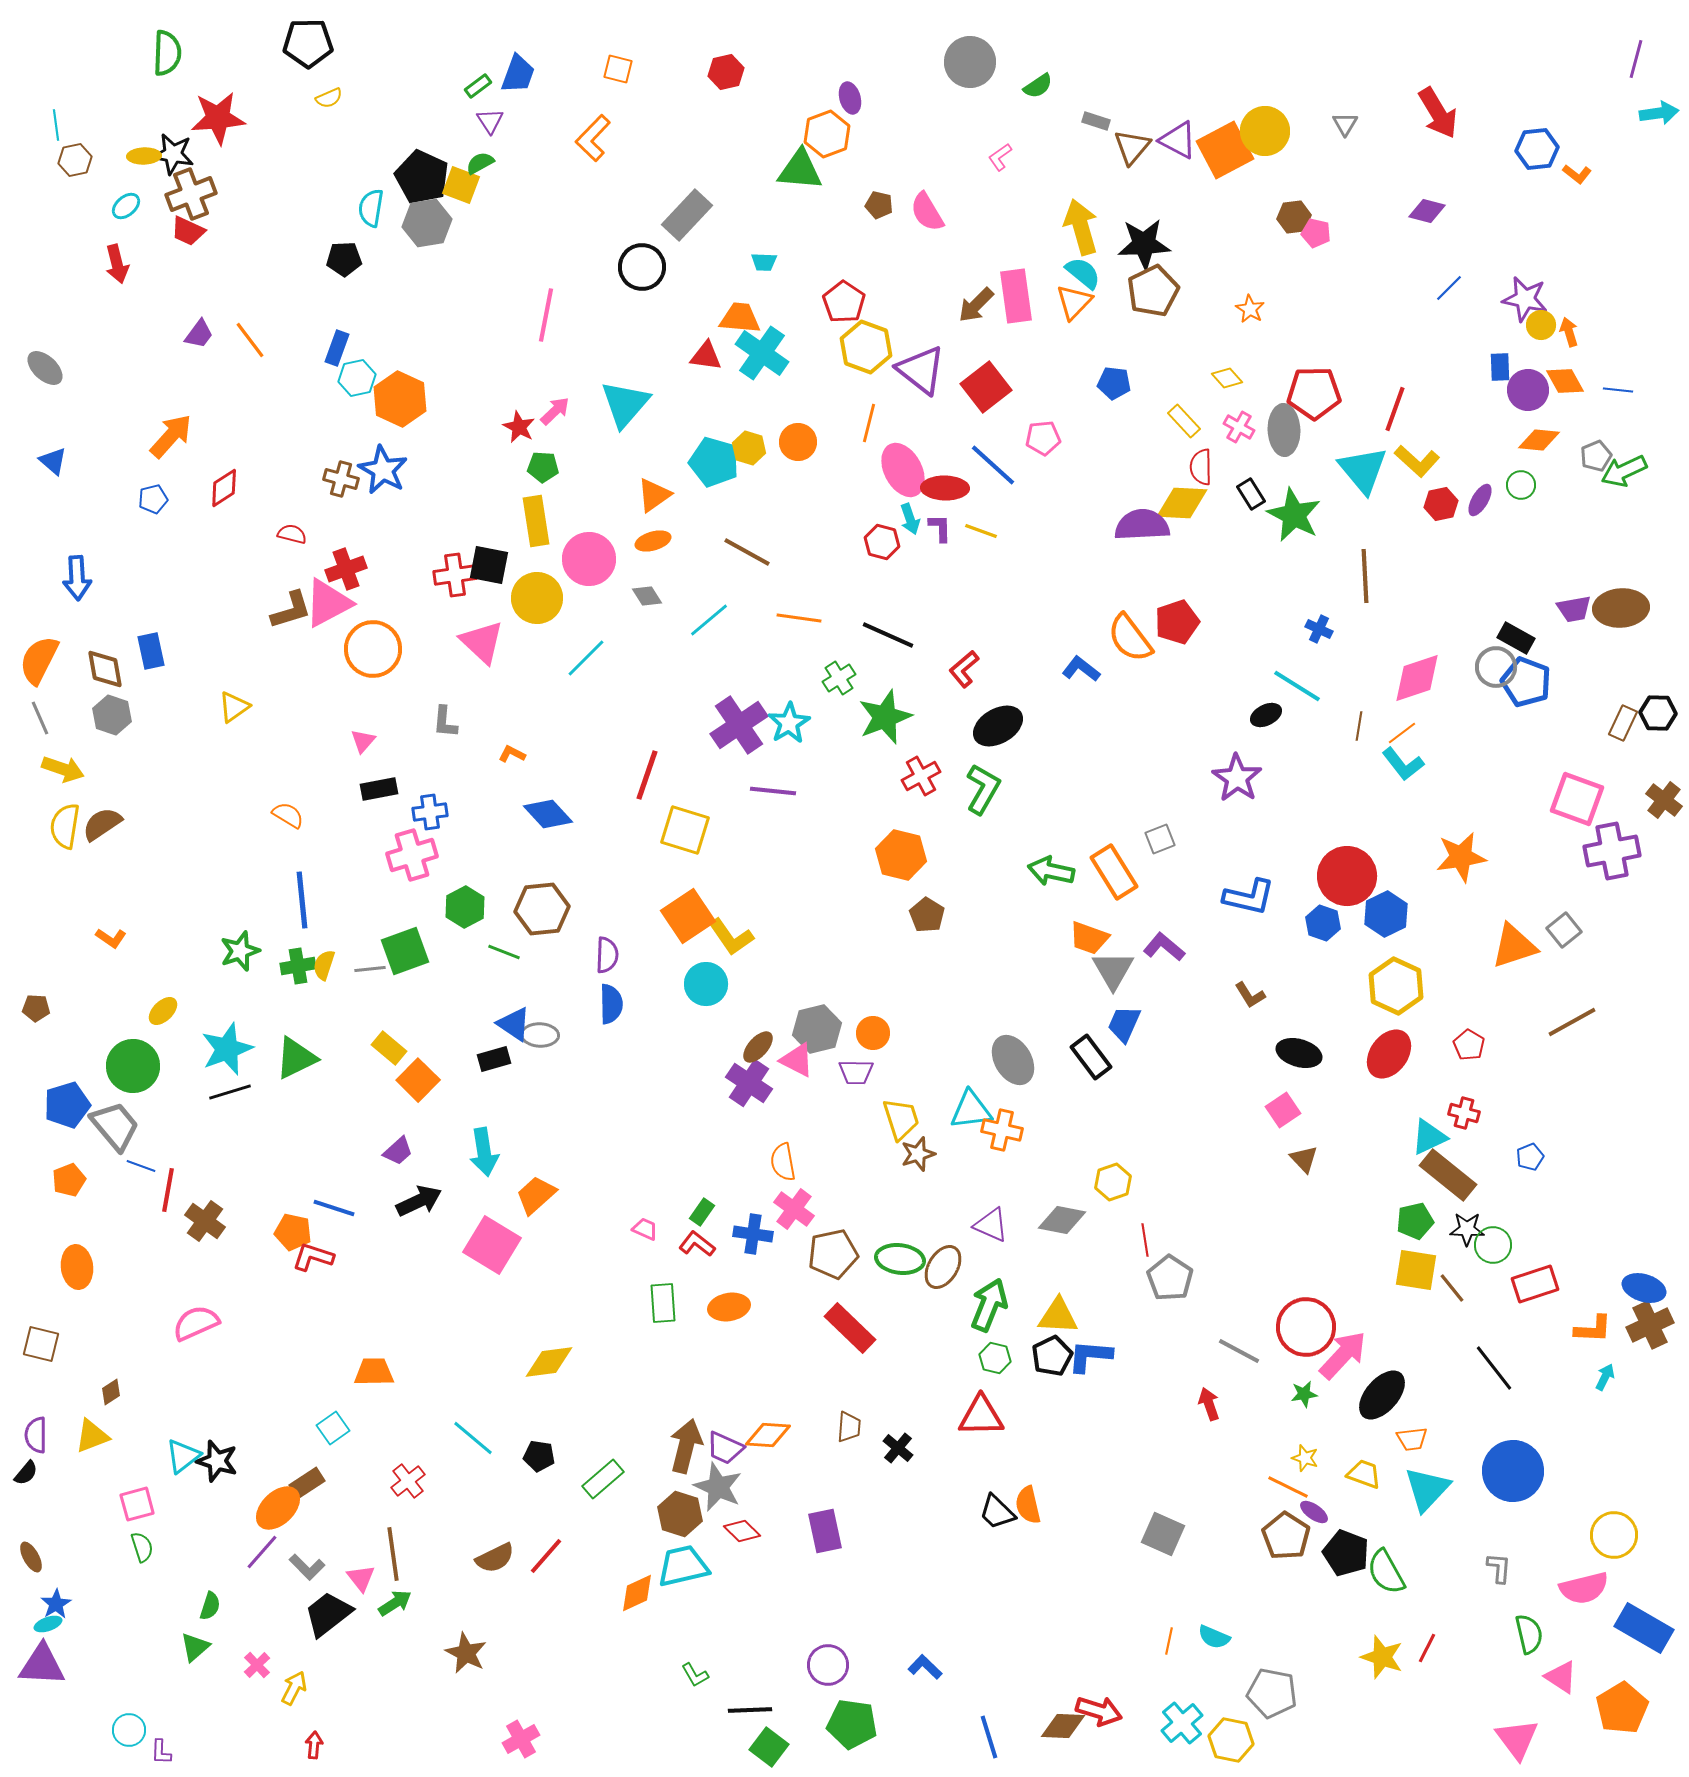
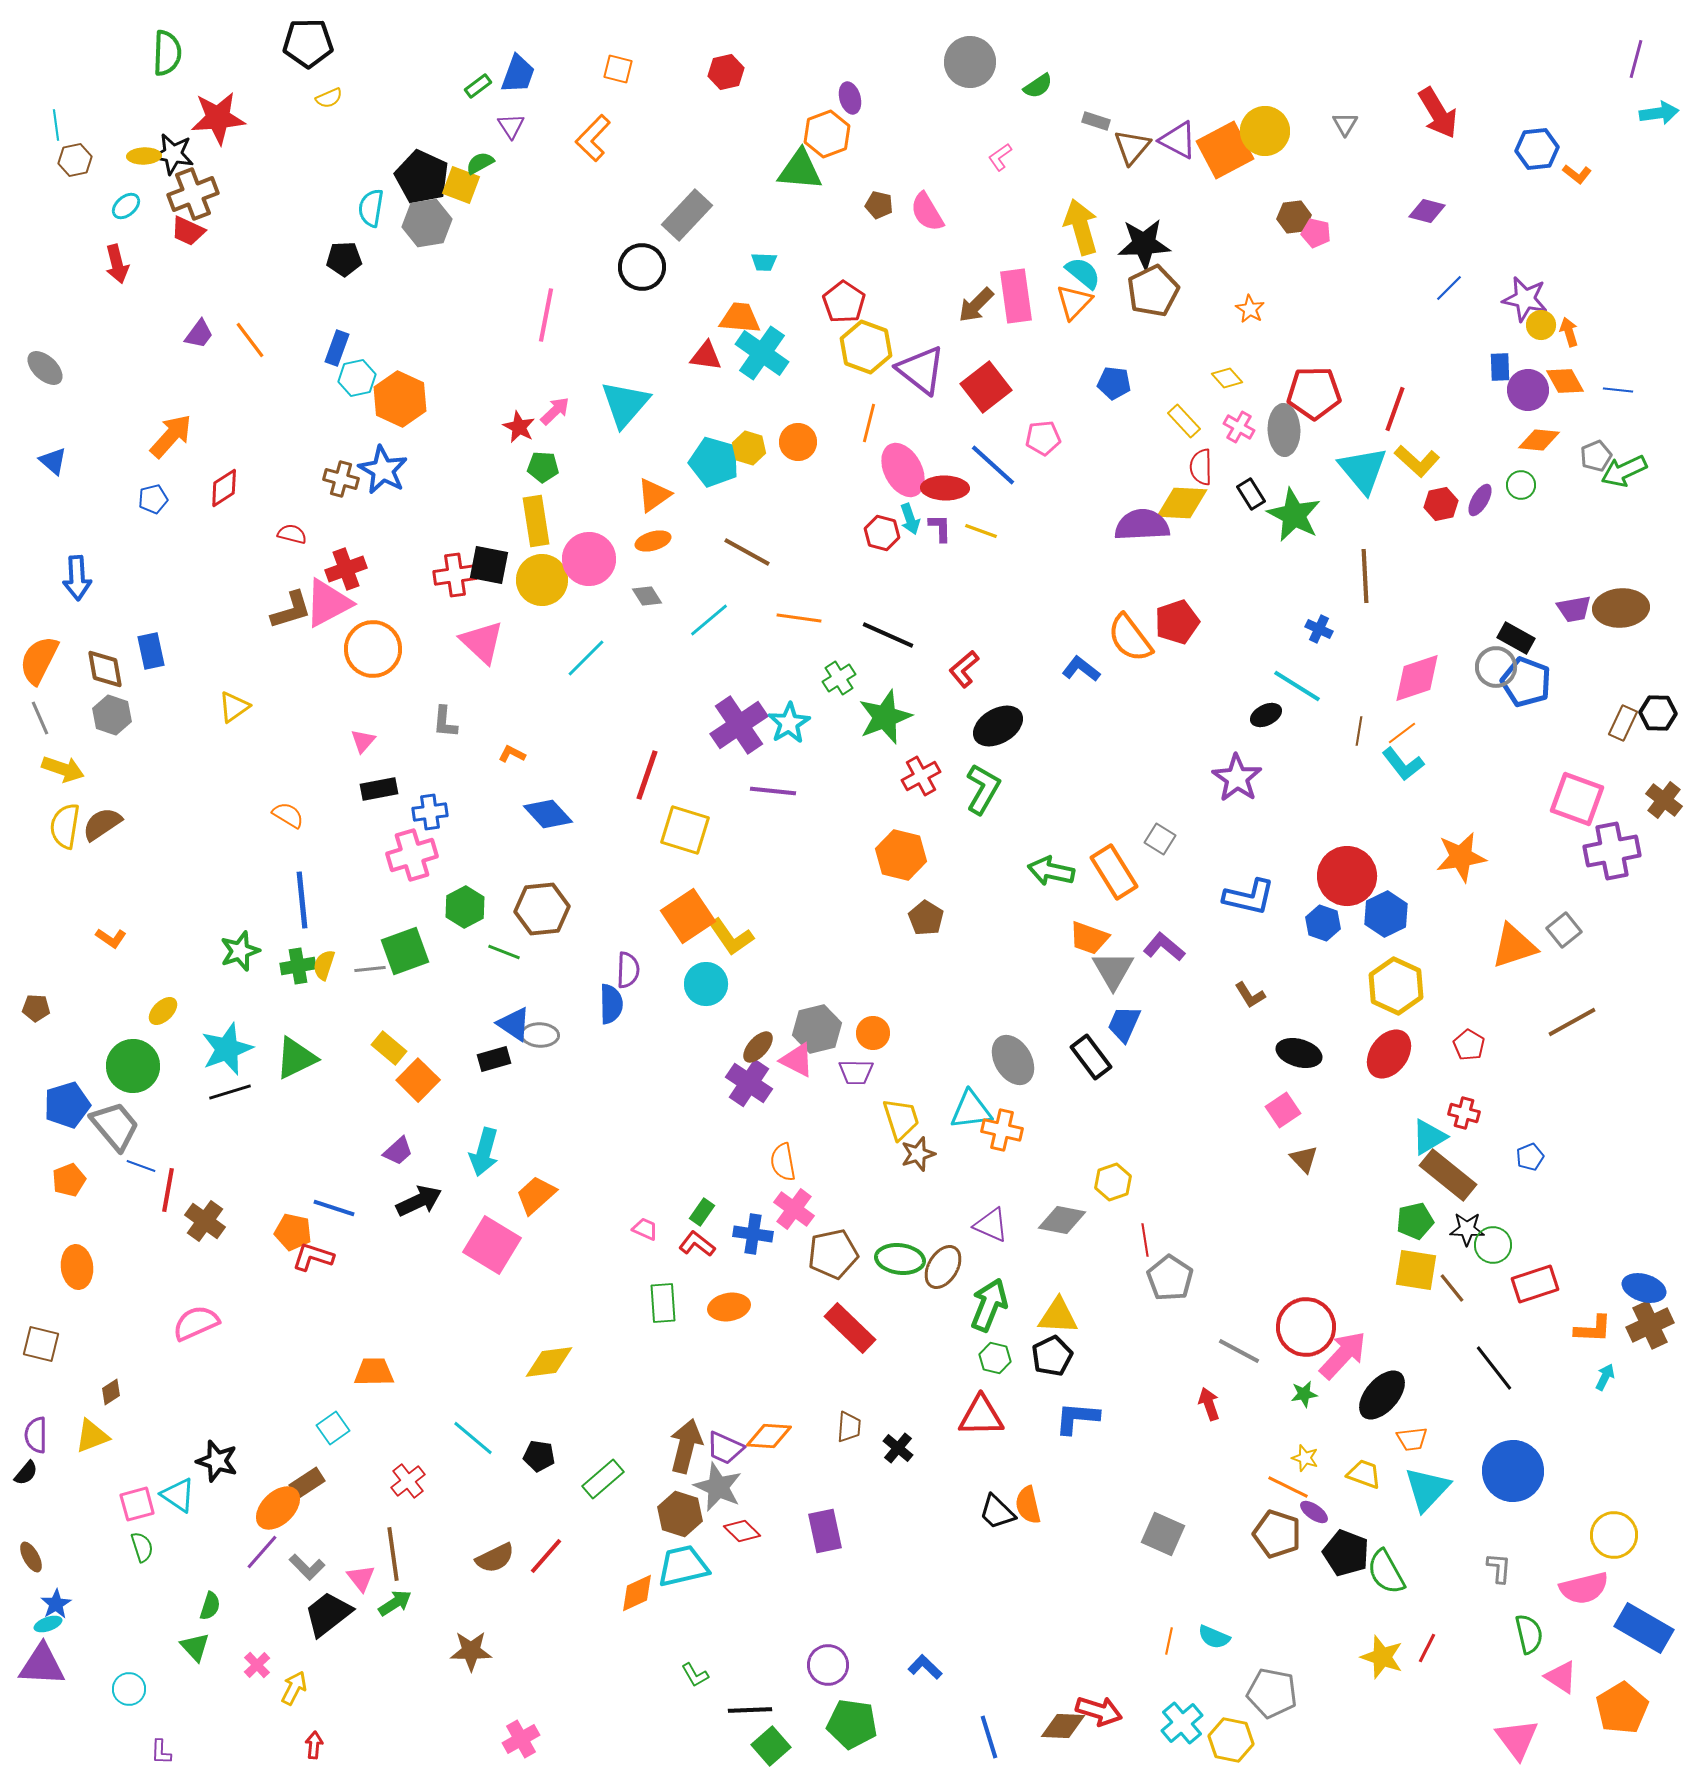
purple triangle at (490, 121): moved 21 px right, 5 px down
brown cross at (191, 194): moved 2 px right
red hexagon at (882, 542): moved 9 px up
yellow circle at (537, 598): moved 5 px right, 18 px up
brown line at (1359, 726): moved 5 px down
gray square at (1160, 839): rotated 36 degrees counterclockwise
brown pentagon at (927, 915): moved 1 px left, 3 px down
purple semicircle at (607, 955): moved 21 px right, 15 px down
cyan triangle at (1429, 1137): rotated 6 degrees counterclockwise
cyan arrow at (484, 1152): rotated 24 degrees clockwise
blue L-shape at (1090, 1356): moved 13 px left, 62 px down
orange diamond at (768, 1435): moved 1 px right, 1 px down
cyan triangle at (183, 1456): moved 5 px left, 39 px down; rotated 48 degrees counterclockwise
brown pentagon at (1286, 1536): moved 9 px left, 2 px up; rotated 15 degrees counterclockwise
green triangle at (195, 1647): rotated 32 degrees counterclockwise
brown star at (466, 1653): moved 5 px right, 2 px up; rotated 27 degrees counterclockwise
cyan circle at (129, 1730): moved 41 px up
green square at (769, 1747): moved 2 px right, 1 px up; rotated 12 degrees clockwise
